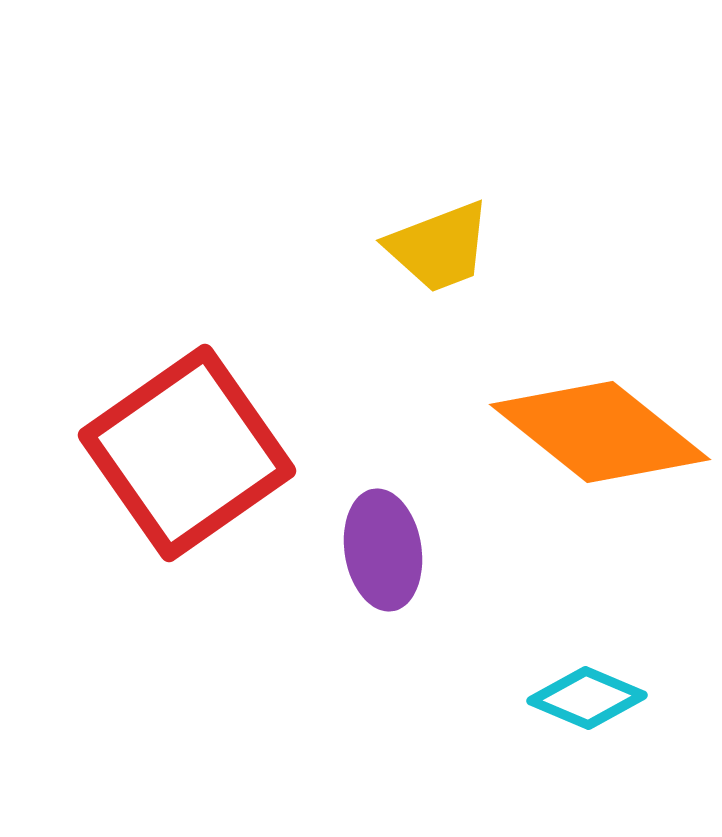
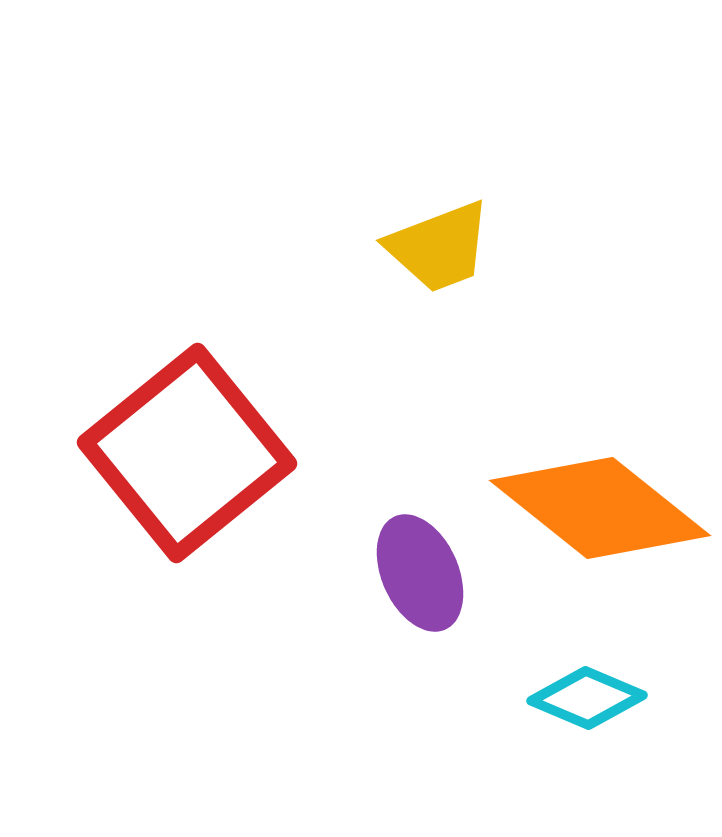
orange diamond: moved 76 px down
red square: rotated 4 degrees counterclockwise
purple ellipse: moved 37 px right, 23 px down; rotated 15 degrees counterclockwise
